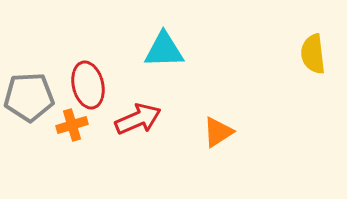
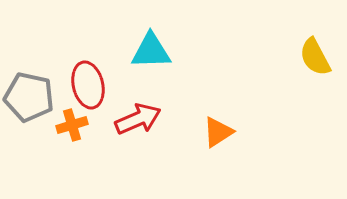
cyan triangle: moved 13 px left, 1 px down
yellow semicircle: moved 2 px right, 3 px down; rotated 21 degrees counterclockwise
gray pentagon: rotated 15 degrees clockwise
